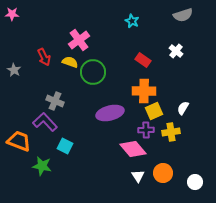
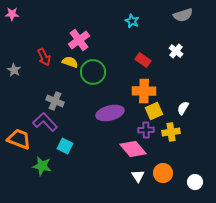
orange trapezoid: moved 2 px up
